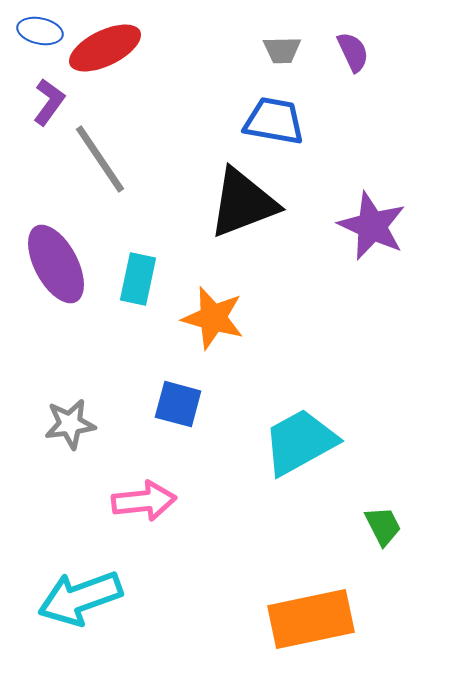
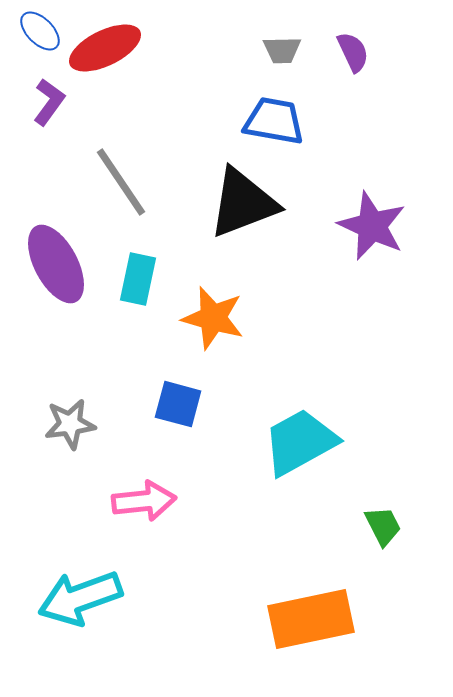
blue ellipse: rotated 33 degrees clockwise
gray line: moved 21 px right, 23 px down
